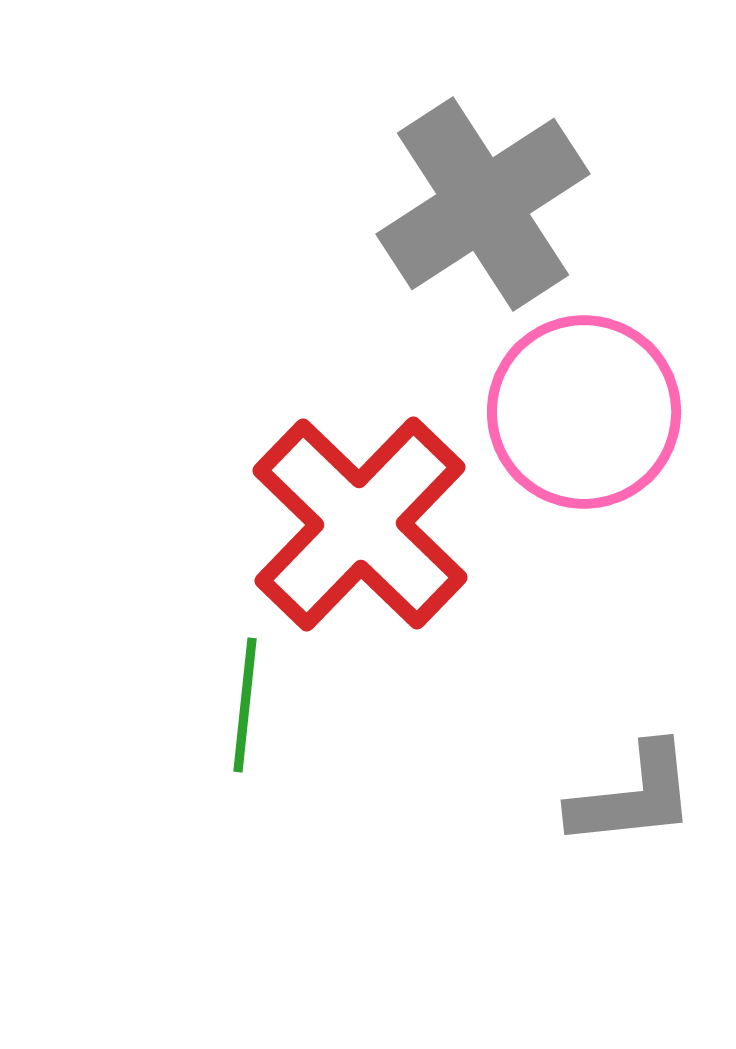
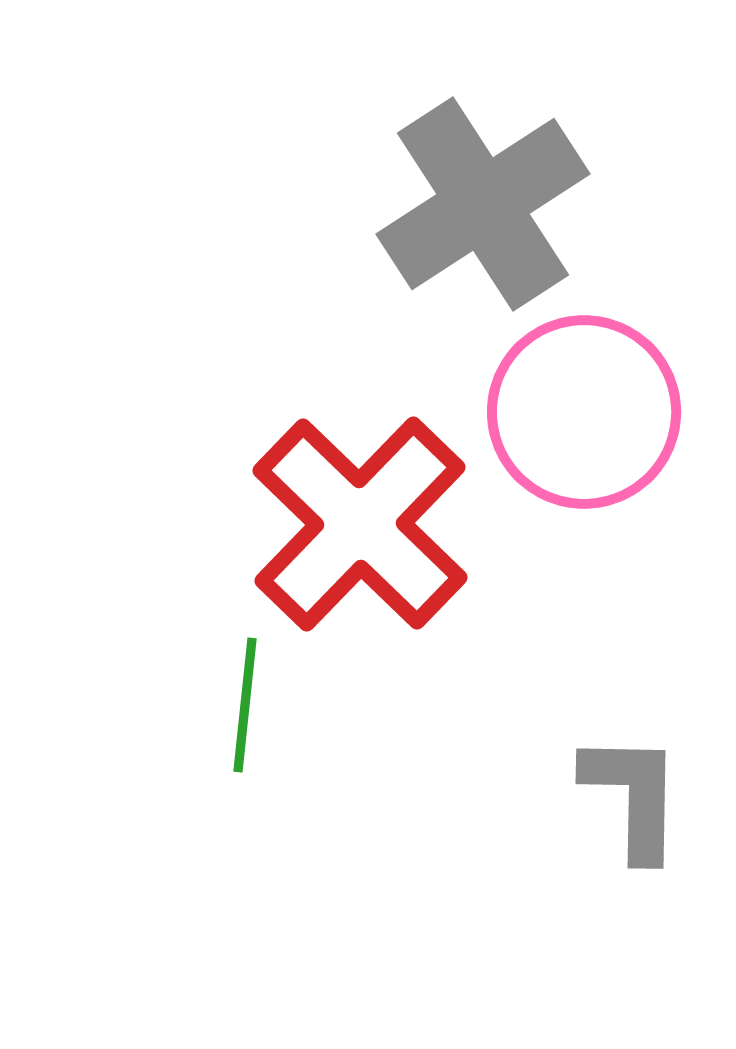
gray L-shape: rotated 83 degrees counterclockwise
